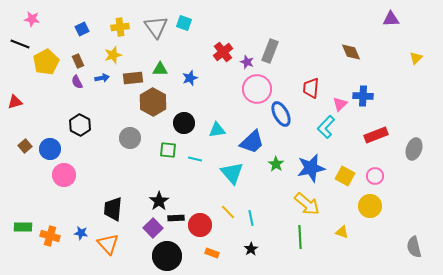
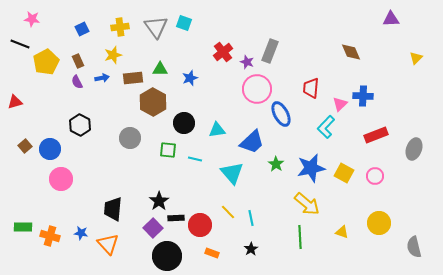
pink circle at (64, 175): moved 3 px left, 4 px down
yellow square at (345, 176): moved 1 px left, 3 px up
yellow circle at (370, 206): moved 9 px right, 17 px down
